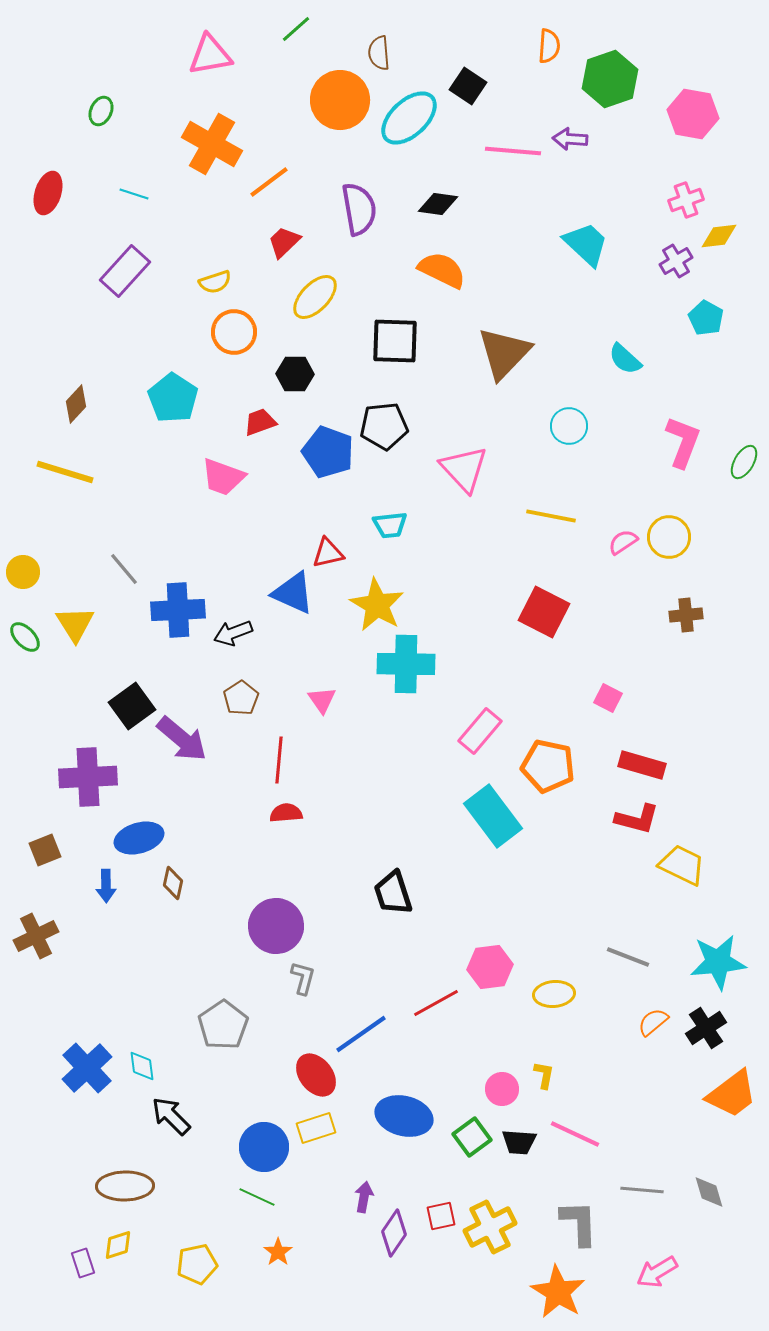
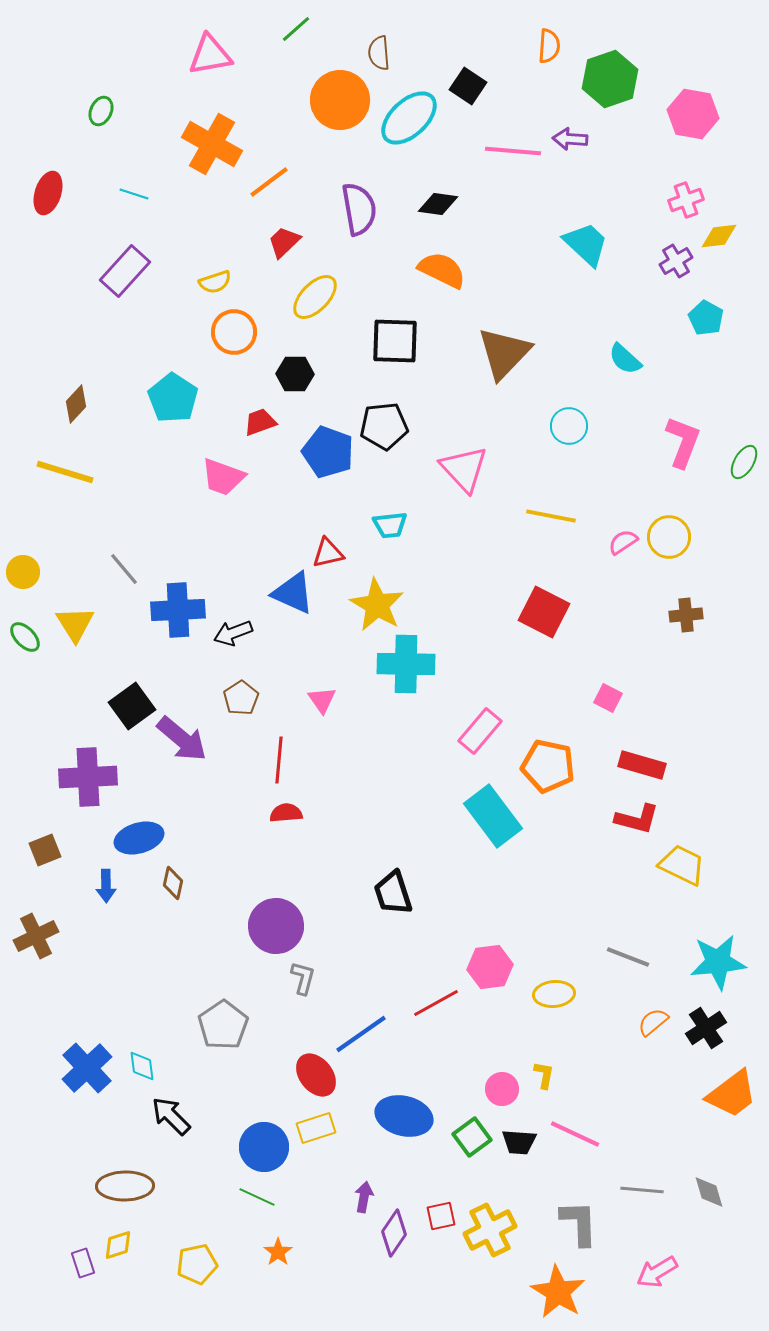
yellow cross at (490, 1227): moved 3 px down
